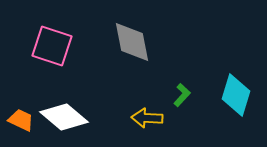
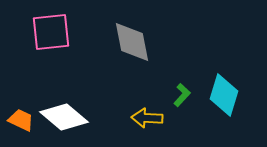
pink square: moved 1 px left, 14 px up; rotated 24 degrees counterclockwise
cyan diamond: moved 12 px left
